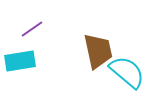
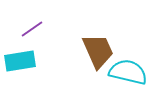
brown trapezoid: rotated 12 degrees counterclockwise
cyan semicircle: moved 1 px right; rotated 27 degrees counterclockwise
